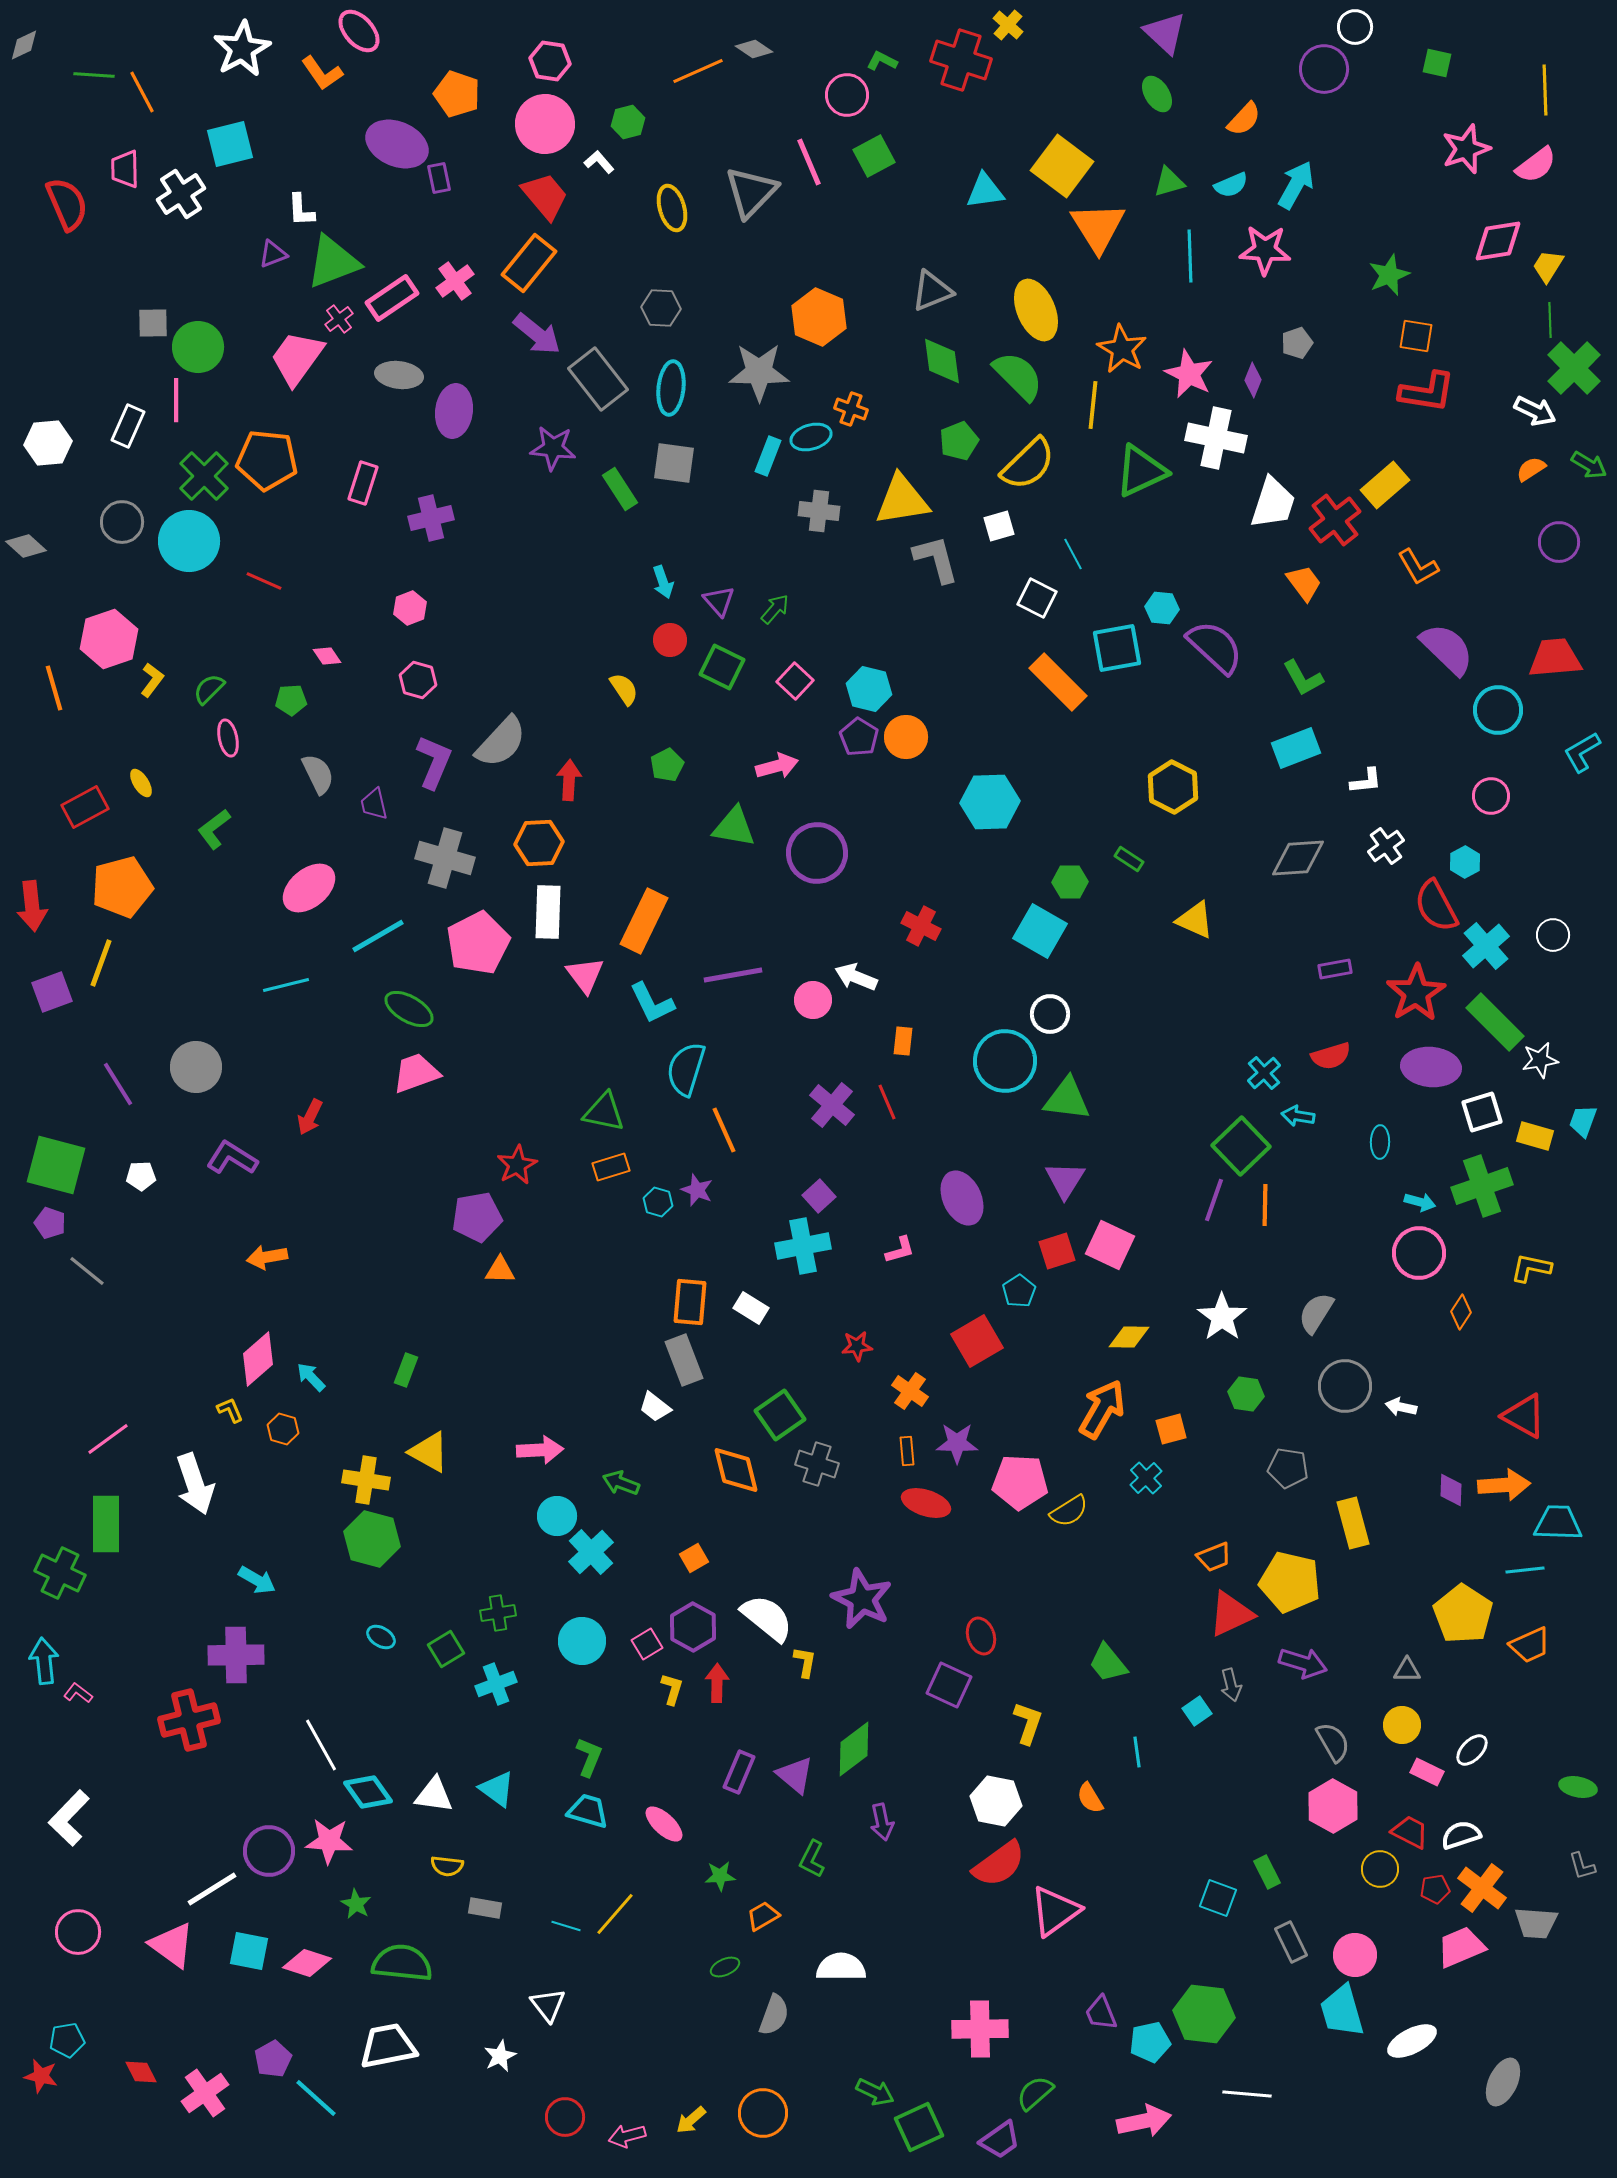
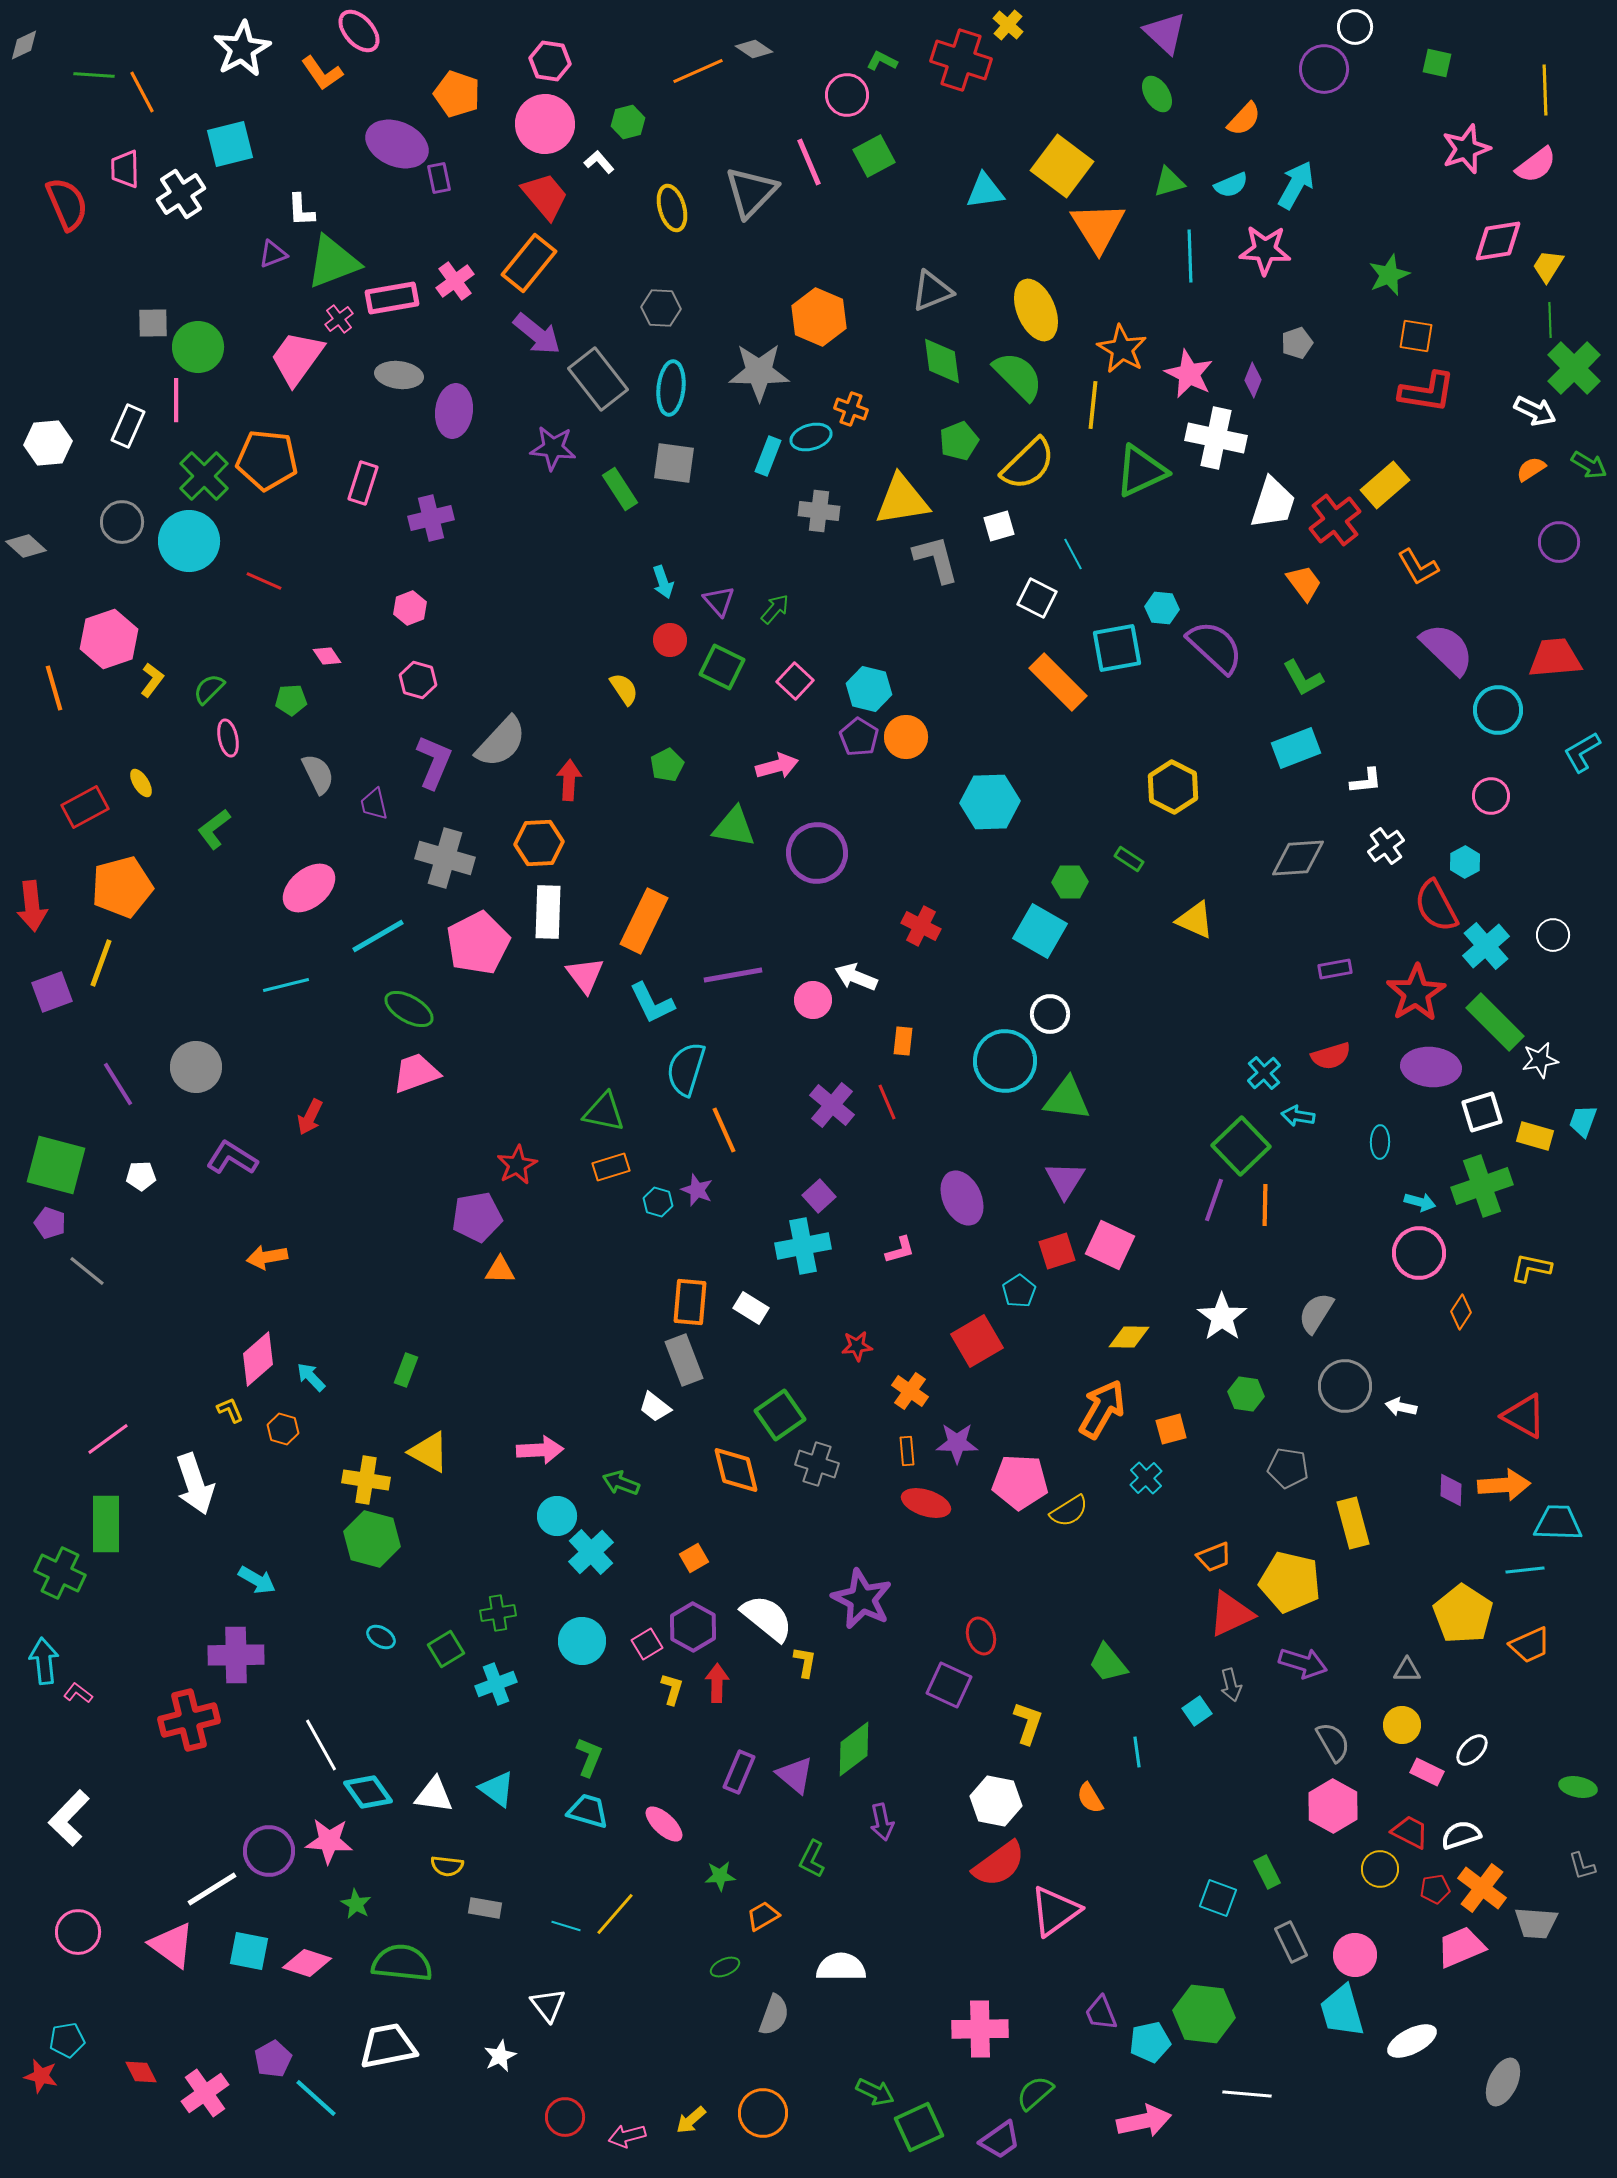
pink rectangle at (392, 298): rotated 24 degrees clockwise
